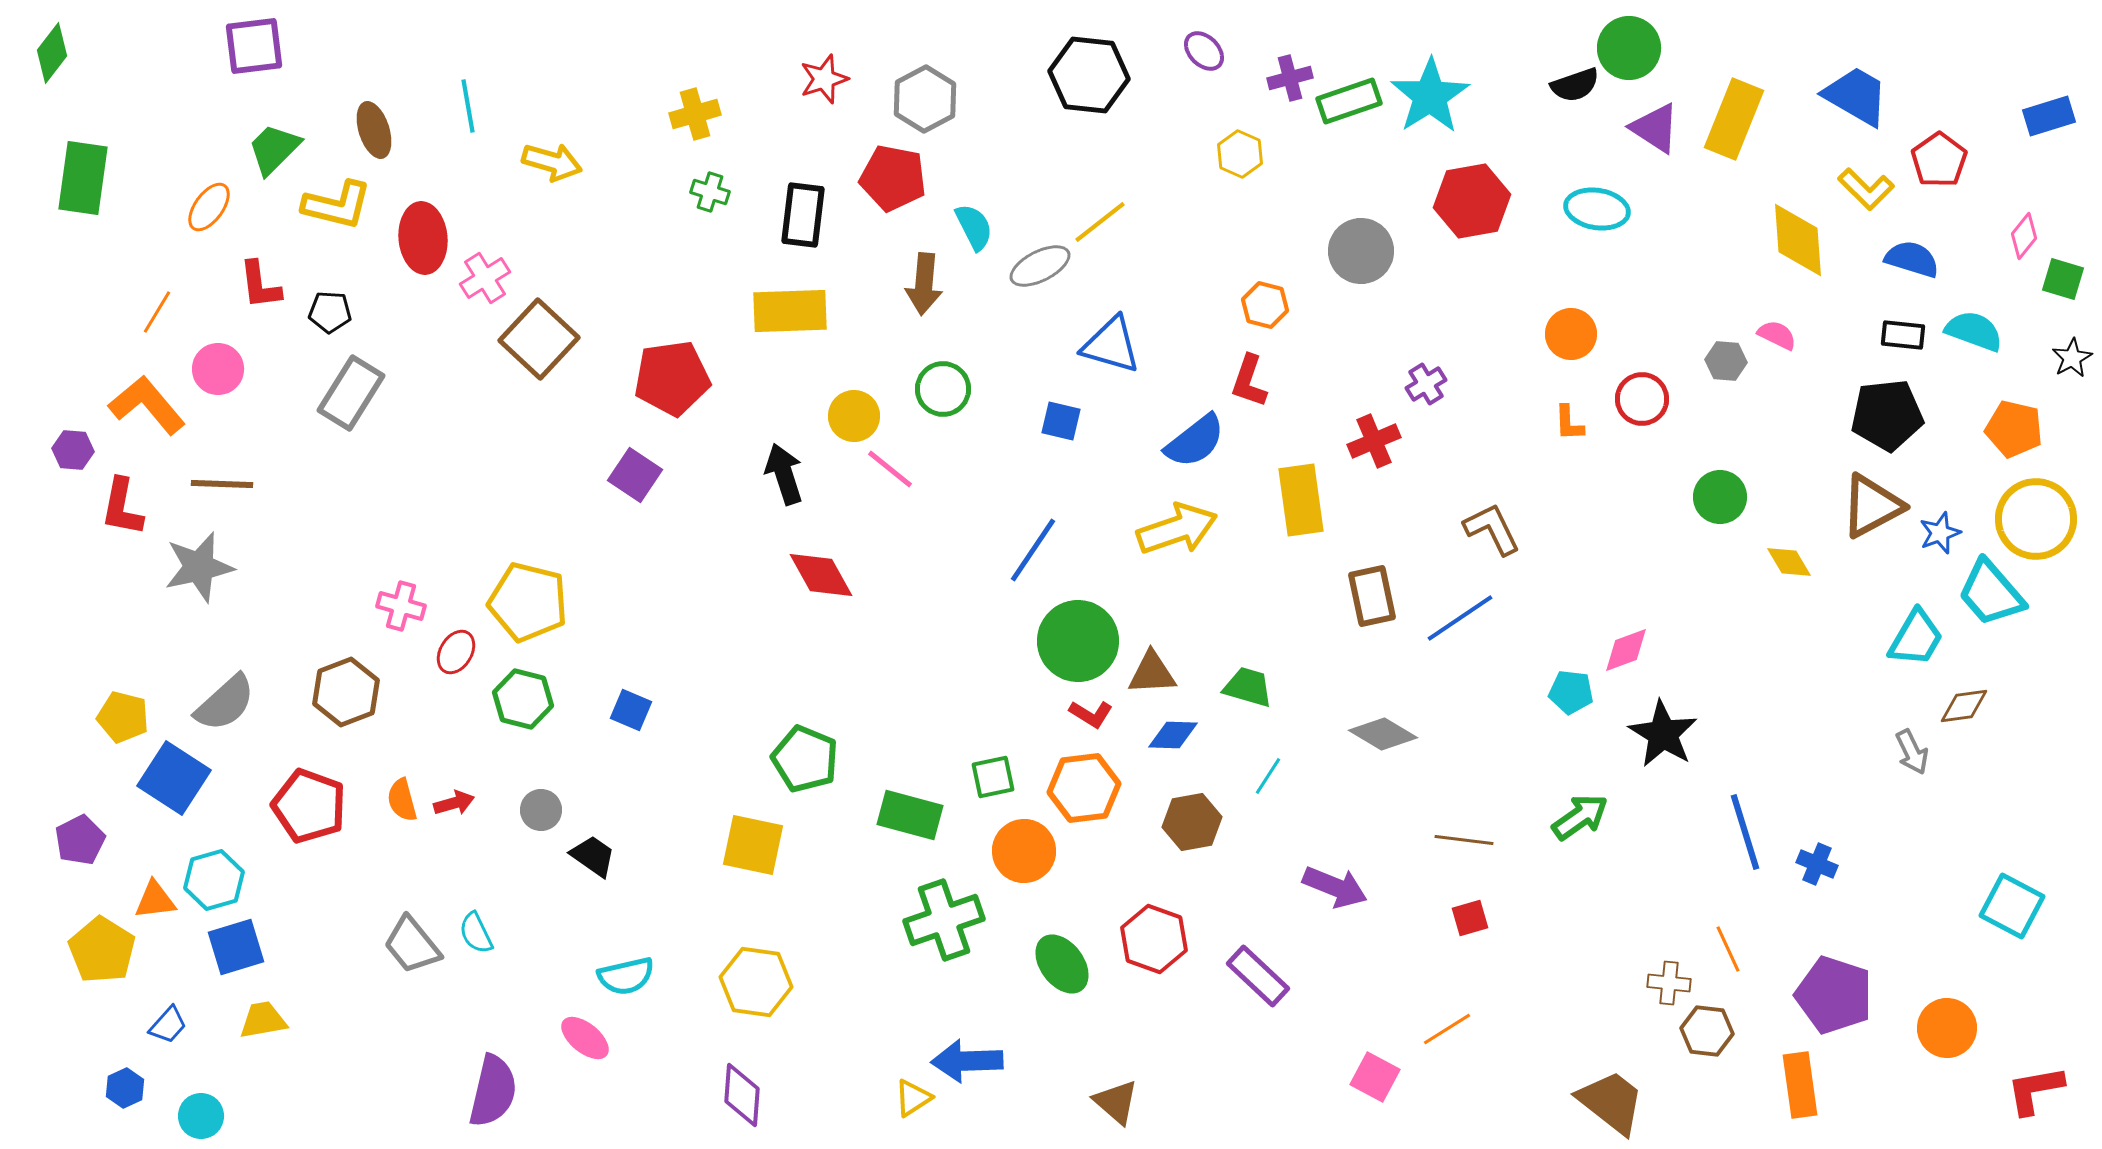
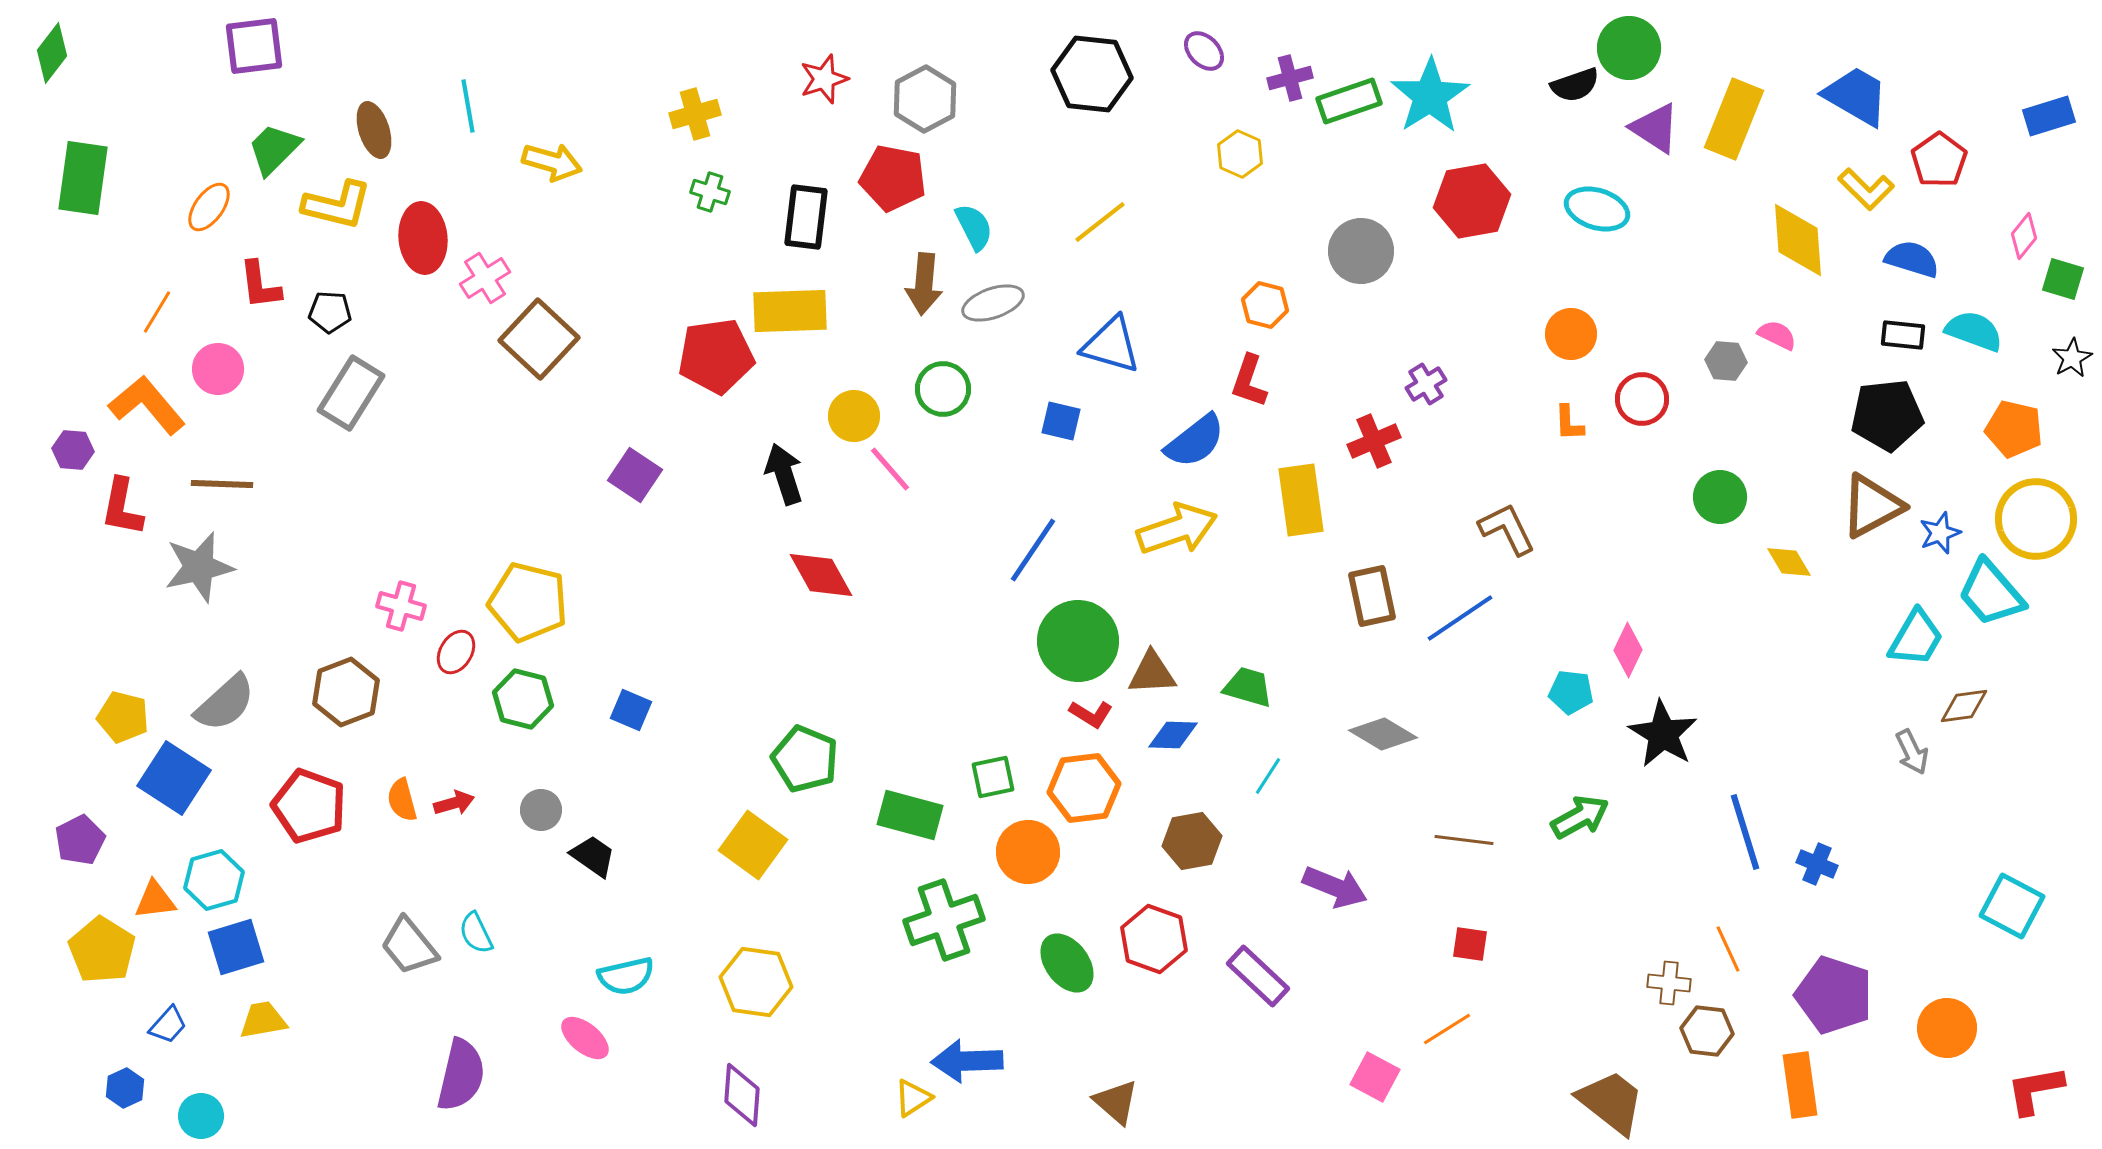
black hexagon at (1089, 75): moved 3 px right, 1 px up
cyan ellipse at (1597, 209): rotated 8 degrees clockwise
black rectangle at (803, 215): moved 3 px right, 2 px down
gray ellipse at (1040, 266): moved 47 px left, 37 px down; rotated 8 degrees clockwise
red pentagon at (672, 378): moved 44 px right, 22 px up
pink line at (890, 469): rotated 10 degrees clockwise
brown L-shape at (1492, 529): moved 15 px right
pink diamond at (1626, 650): moved 2 px right; rotated 44 degrees counterclockwise
green arrow at (1580, 817): rotated 6 degrees clockwise
brown hexagon at (1192, 822): moved 19 px down
yellow square at (753, 845): rotated 24 degrees clockwise
orange circle at (1024, 851): moved 4 px right, 1 px down
red square at (1470, 918): moved 26 px down; rotated 24 degrees clockwise
gray trapezoid at (412, 945): moved 3 px left, 1 px down
green ellipse at (1062, 964): moved 5 px right, 1 px up
purple semicircle at (493, 1091): moved 32 px left, 16 px up
